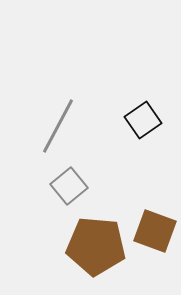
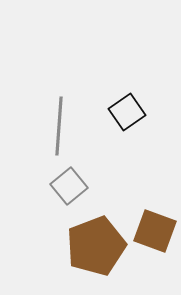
black square: moved 16 px left, 8 px up
gray line: moved 1 px right; rotated 24 degrees counterclockwise
brown pentagon: rotated 26 degrees counterclockwise
